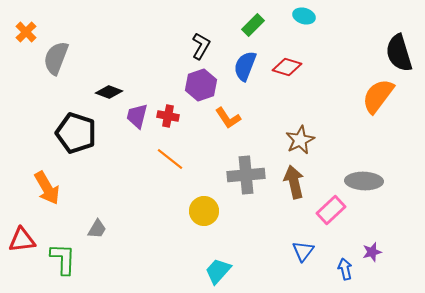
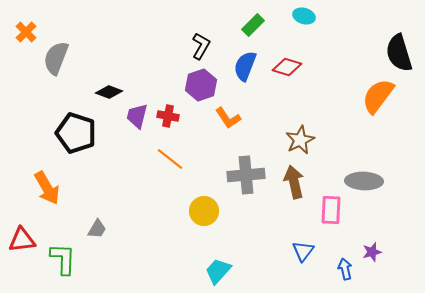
pink rectangle: rotated 44 degrees counterclockwise
